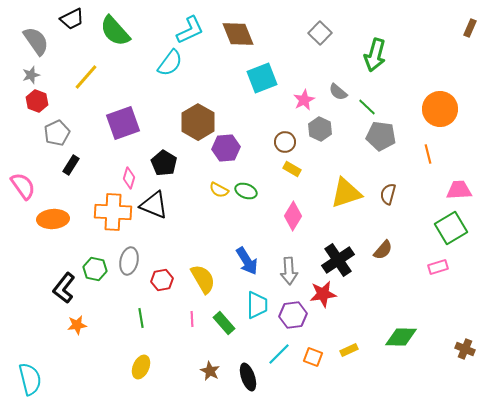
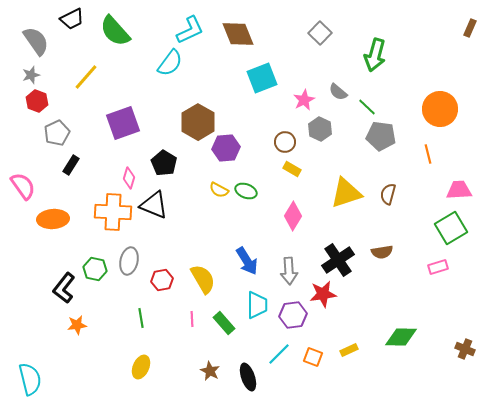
brown semicircle at (383, 250): moved 1 px left, 2 px down; rotated 40 degrees clockwise
